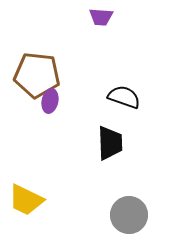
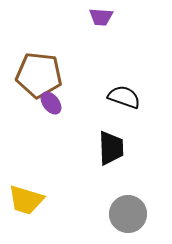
brown pentagon: moved 2 px right
purple ellipse: moved 1 px right, 2 px down; rotated 50 degrees counterclockwise
black trapezoid: moved 1 px right, 5 px down
yellow trapezoid: rotated 9 degrees counterclockwise
gray circle: moved 1 px left, 1 px up
